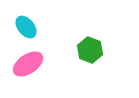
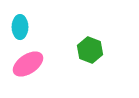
cyan ellipse: moved 6 px left; rotated 40 degrees clockwise
